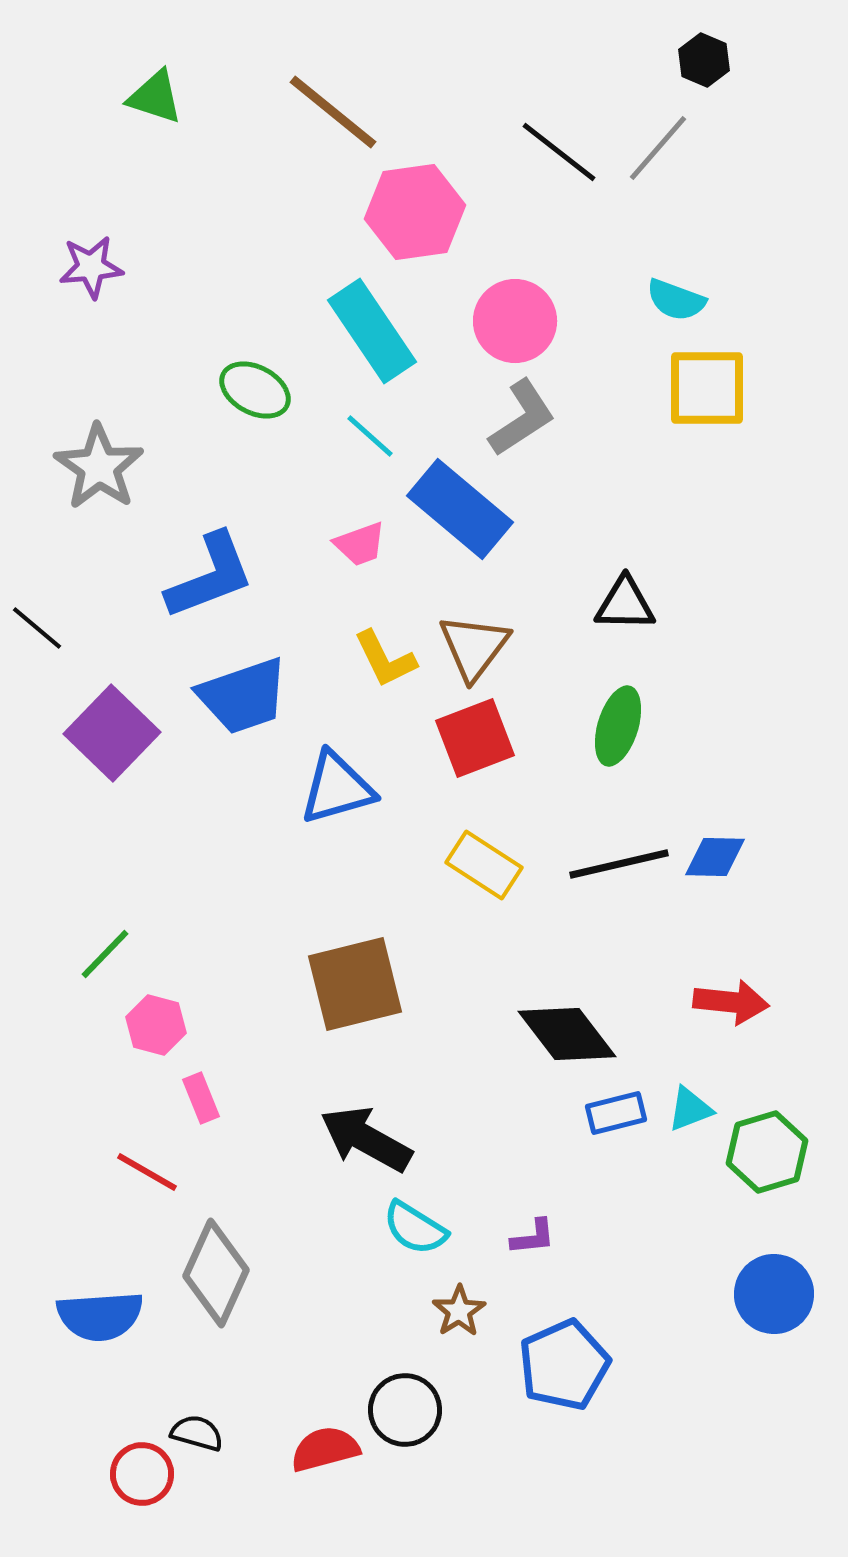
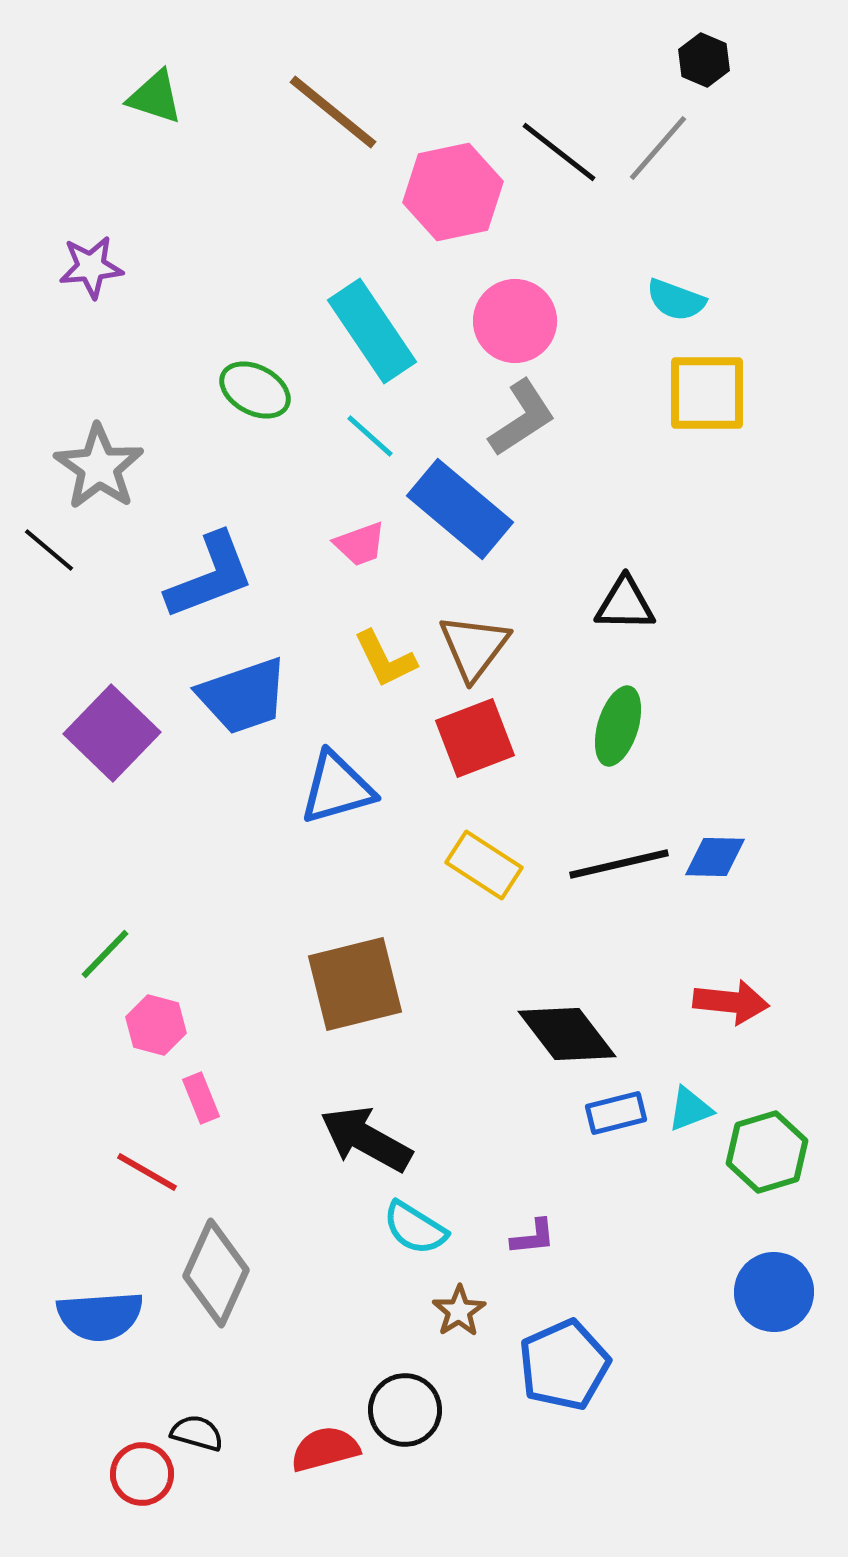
pink hexagon at (415, 212): moved 38 px right, 20 px up; rotated 4 degrees counterclockwise
yellow square at (707, 388): moved 5 px down
black line at (37, 628): moved 12 px right, 78 px up
blue circle at (774, 1294): moved 2 px up
